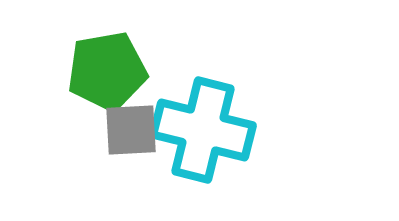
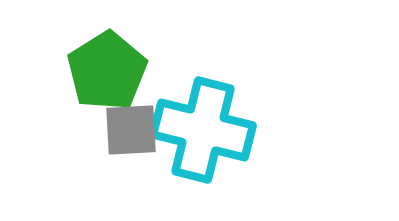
green pentagon: rotated 22 degrees counterclockwise
